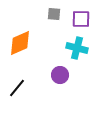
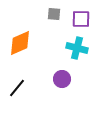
purple circle: moved 2 px right, 4 px down
